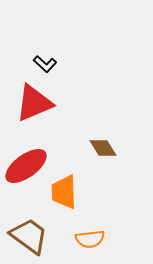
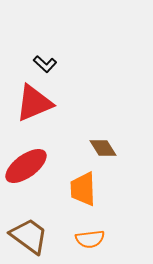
orange trapezoid: moved 19 px right, 3 px up
